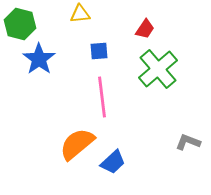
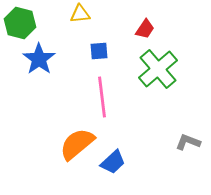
green hexagon: moved 1 px up
